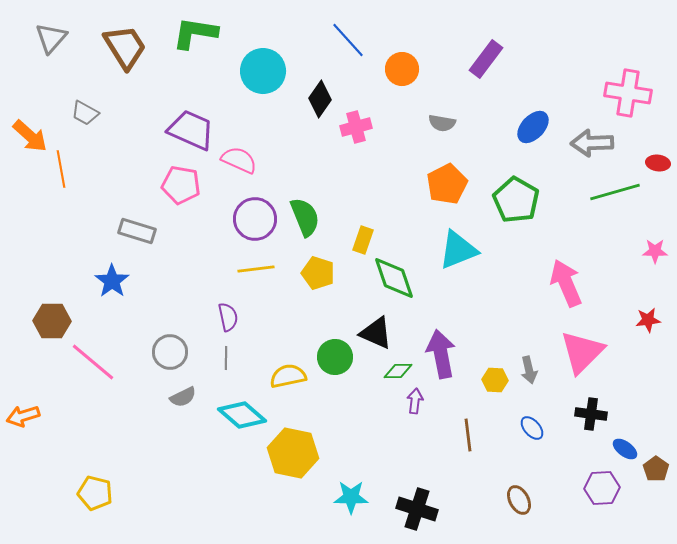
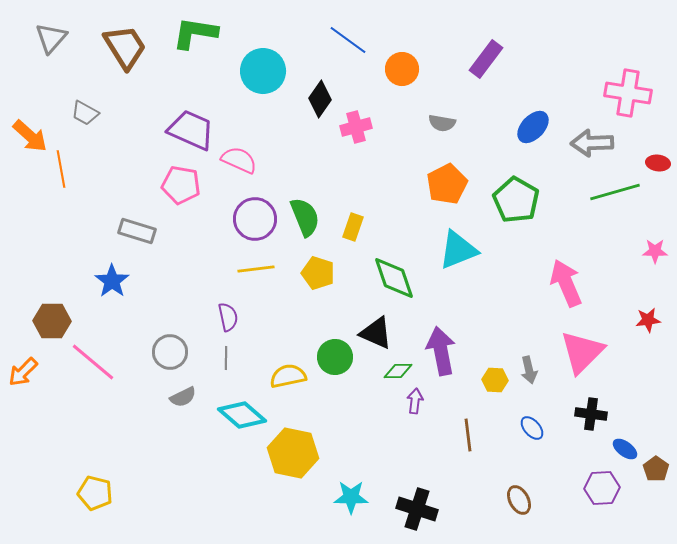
blue line at (348, 40): rotated 12 degrees counterclockwise
yellow rectangle at (363, 240): moved 10 px left, 13 px up
purple arrow at (441, 354): moved 3 px up
orange arrow at (23, 416): moved 44 px up; rotated 28 degrees counterclockwise
